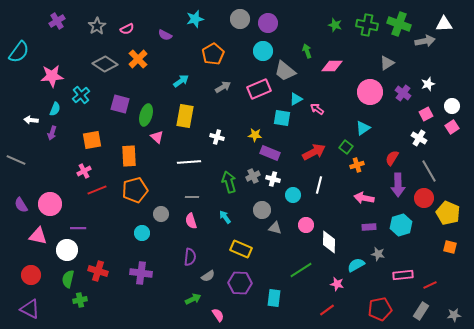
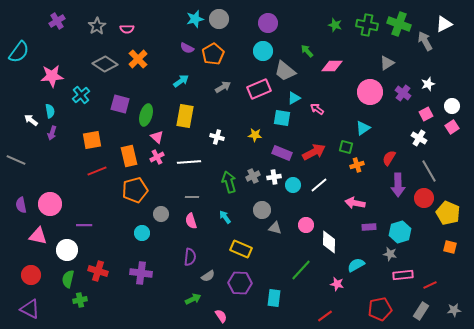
gray circle at (240, 19): moved 21 px left
white triangle at (444, 24): rotated 24 degrees counterclockwise
pink semicircle at (127, 29): rotated 24 degrees clockwise
purple semicircle at (165, 35): moved 22 px right, 13 px down
gray arrow at (425, 41): rotated 108 degrees counterclockwise
green arrow at (307, 51): rotated 24 degrees counterclockwise
cyan triangle at (296, 99): moved 2 px left, 1 px up
cyan semicircle at (55, 109): moved 5 px left, 2 px down; rotated 32 degrees counterclockwise
white arrow at (31, 120): rotated 32 degrees clockwise
green square at (346, 147): rotated 24 degrees counterclockwise
purple rectangle at (270, 153): moved 12 px right
orange rectangle at (129, 156): rotated 10 degrees counterclockwise
red semicircle at (392, 158): moved 3 px left
pink cross at (84, 171): moved 73 px right, 14 px up
white cross at (273, 179): moved 1 px right, 2 px up; rotated 24 degrees counterclockwise
white line at (319, 185): rotated 36 degrees clockwise
red line at (97, 190): moved 19 px up
cyan circle at (293, 195): moved 10 px up
pink arrow at (364, 198): moved 9 px left, 5 px down
purple semicircle at (21, 205): rotated 21 degrees clockwise
cyan hexagon at (401, 225): moved 1 px left, 7 px down
purple line at (78, 228): moved 6 px right, 3 px up
gray star at (378, 254): moved 12 px right
green line at (301, 270): rotated 15 degrees counterclockwise
red line at (327, 310): moved 2 px left, 6 px down
pink semicircle at (218, 315): moved 3 px right, 1 px down
gray star at (454, 315): moved 5 px up
